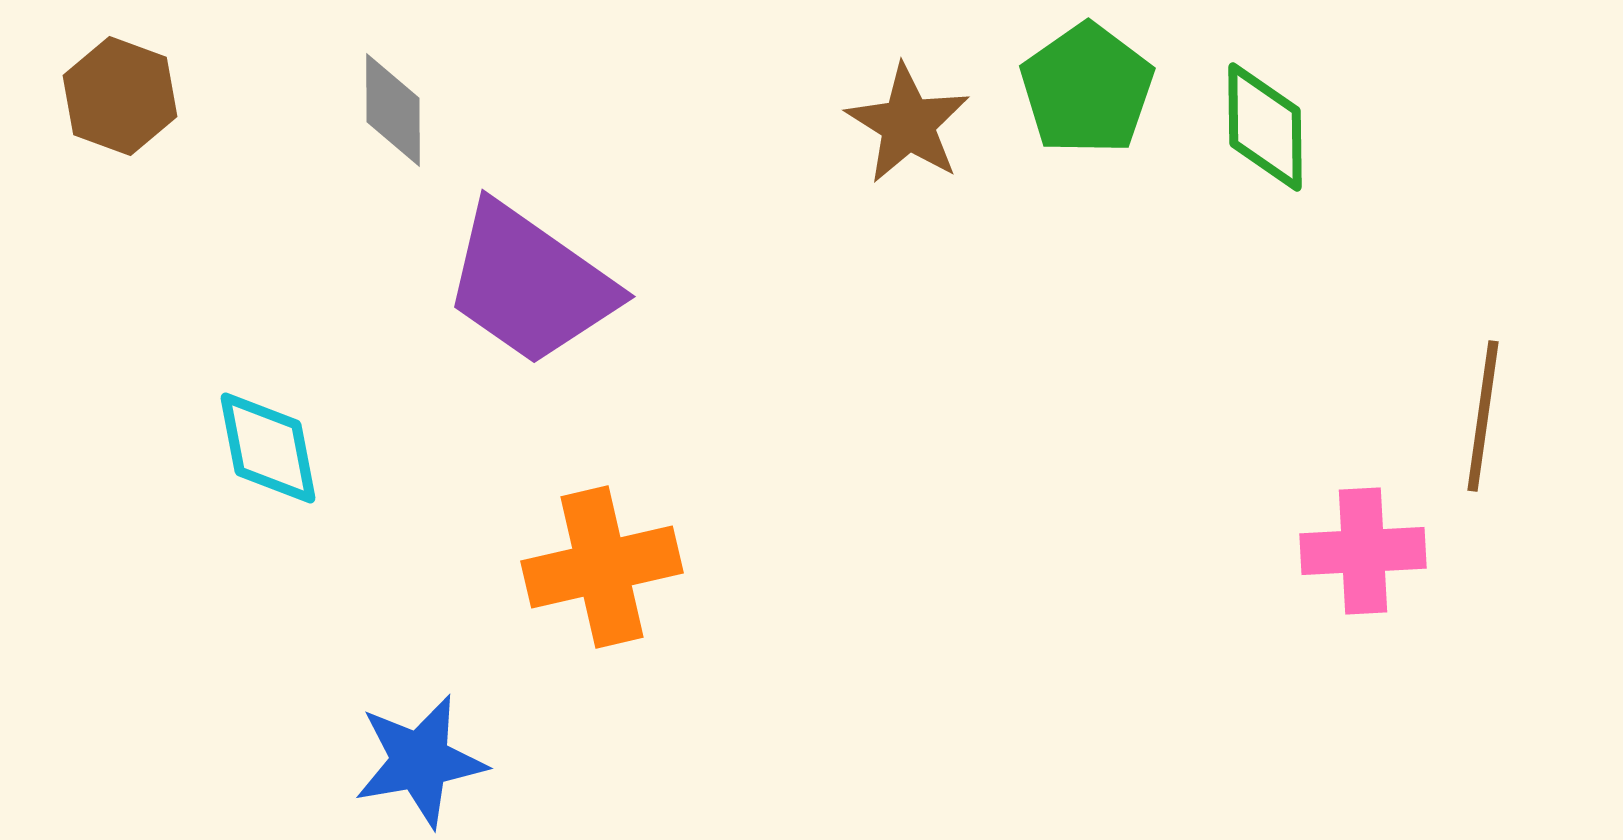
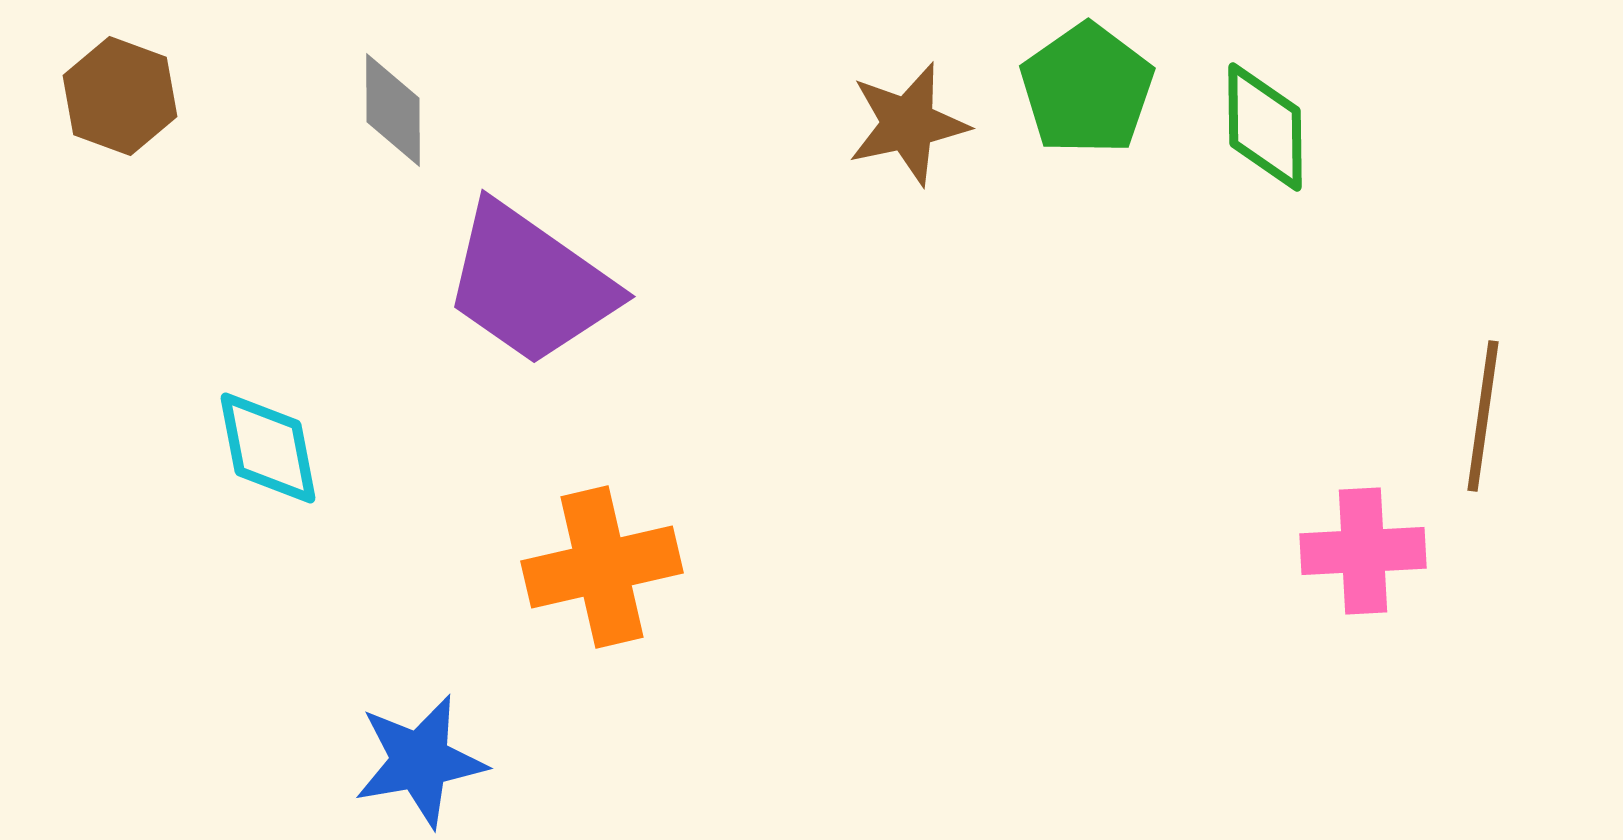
brown star: rotated 28 degrees clockwise
